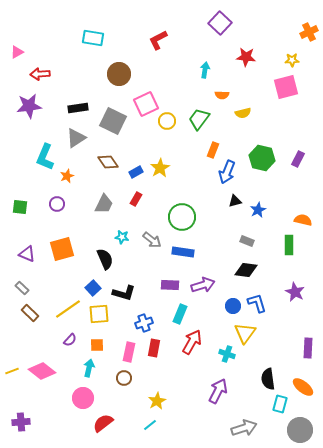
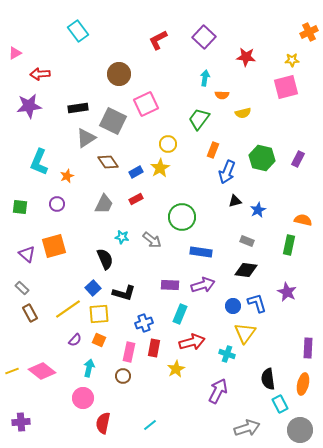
purple square at (220, 23): moved 16 px left, 14 px down
cyan rectangle at (93, 38): moved 15 px left, 7 px up; rotated 45 degrees clockwise
pink triangle at (17, 52): moved 2 px left, 1 px down
cyan arrow at (205, 70): moved 8 px down
yellow circle at (167, 121): moved 1 px right, 23 px down
gray triangle at (76, 138): moved 10 px right
cyan L-shape at (45, 157): moved 6 px left, 5 px down
red rectangle at (136, 199): rotated 32 degrees clockwise
green rectangle at (289, 245): rotated 12 degrees clockwise
orange square at (62, 249): moved 8 px left, 3 px up
blue rectangle at (183, 252): moved 18 px right
purple triangle at (27, 254): rotated 18 degrees clockwise
purple star at (295, 292): moved 8 px left
brown rectangle at (30, 313): rotated 18 degrees clockwise
purple semicircle at (70, 340): moved 5 px right
red arrow at (192, 342): rotated 45 degrees clockwise
orange square at (97, 345): moved 2 px right, 5 px up; rotated 24 degrees clockwise
brown circle at (124, 378): moved 1 px left, 2 px up
orange ellipse at (303, 387): moved 3 px up; rotated 65 degrees clockwise
yellow star at (157, 401): moved 19 px right, 32 px up
cyan rectangle at (280, 404): rotated 42 degrees counterclockwise
red semicircle at (103, 423): rotated 40 degrees counterclockwise
gray arrow at (244, 428): moved 3 px right
